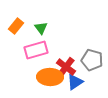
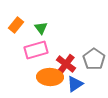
orange rectangle: moved 1 px up
gray pentagon: moved 2 px right, 1 px up; rotated 20 degrees clockwise
red cross: moved 3 px up
blue triangle: moved 2 px down
